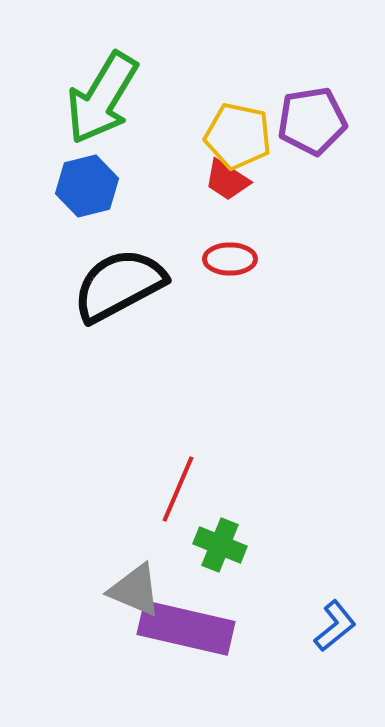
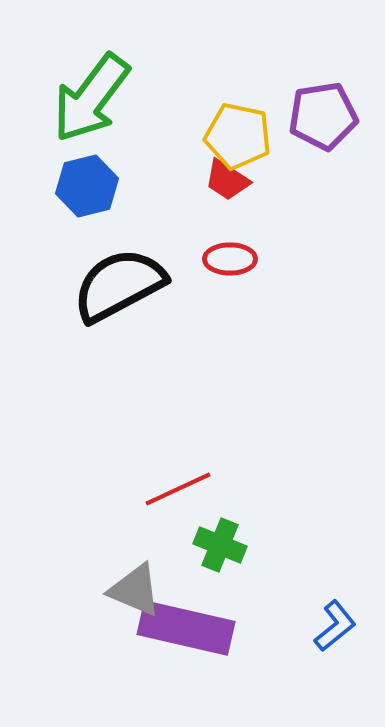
green arrow: moved 11 px left; rotated 6 degrees clockwise
purple pentagon: moved 11 px right, 5 px up
red line: rotated 42 degrees clockwise
